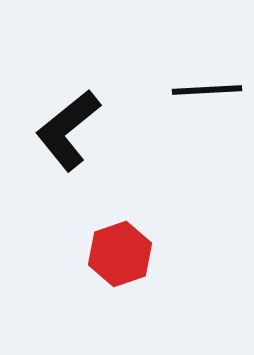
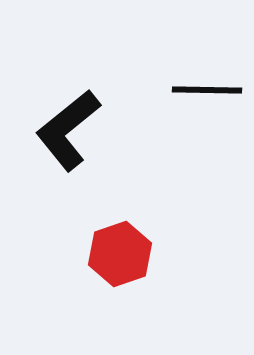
black line: rotated 4 degrees clockwise
